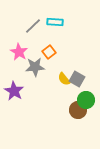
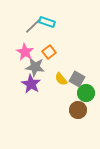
cyan rectangle: moved 8 px left; rotated 14 degrees clockwise
pink star: moved 6 px right
gray star: rotated 12 degrees clockwise
yellow semicircle: moved 3 px left
purple star: moved 17 px right, 7 px up
green circle: moved 7 px up
